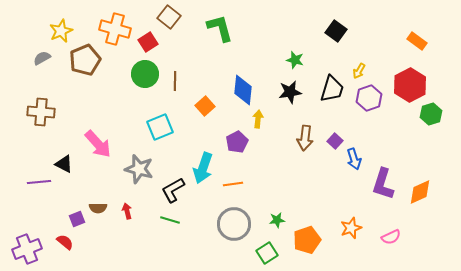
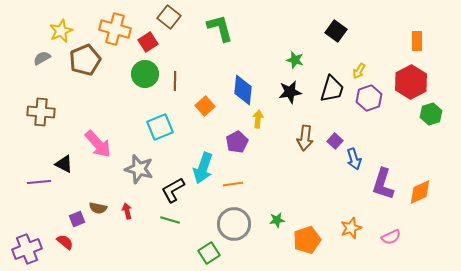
orange rectangle at (417, 41): rotated 54 degrees clockwise
red hexagon at (410, 85): moved 1 px right, 3 px up
brown semicircle at (98, 208): rotated 12 degrees clockwise
green square at (267, 253): moved 58 px left
